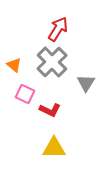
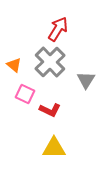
gray cross: moved 2 px left
gray triangle: moved 3 px up
